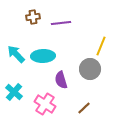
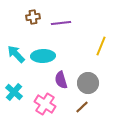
gray circle: moved 2 px left, 14 px down
brown line: moved 2 px left, 1 px up
